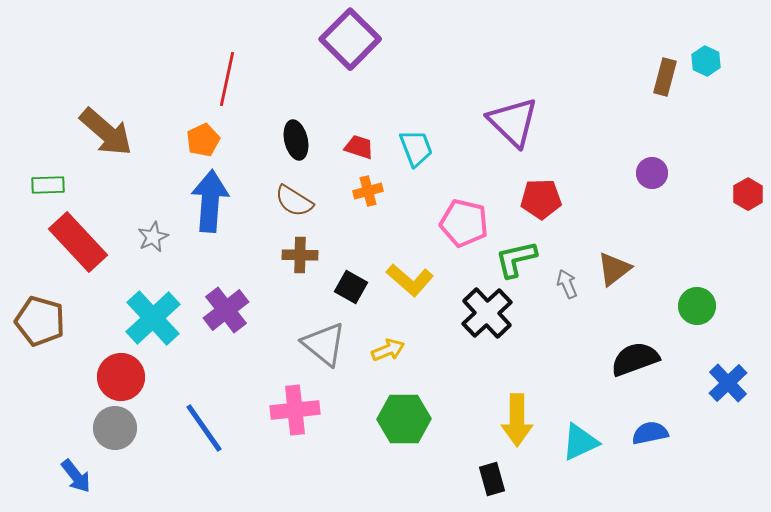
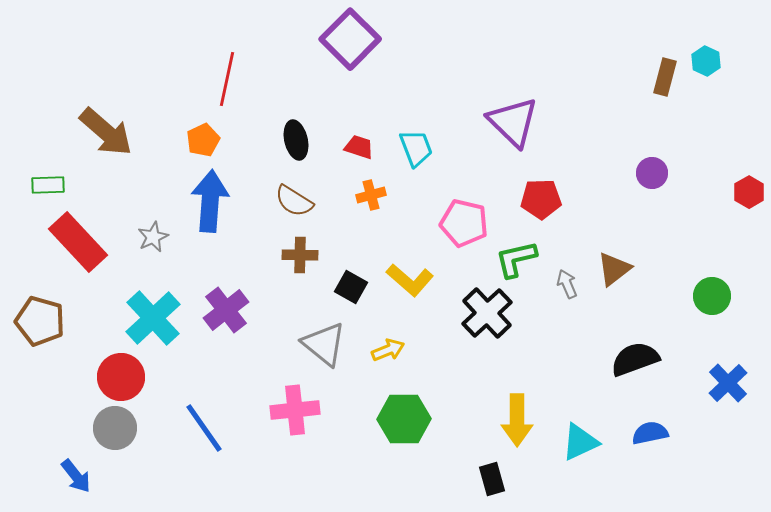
orange cross at (368, 191): moved 3 px right, 4 px down
red hexagon at (748, 194): moved 1 px right, 2 px up
green circle at (697, 306): moved 15 px right, 10 px up
